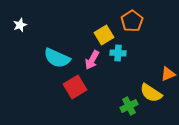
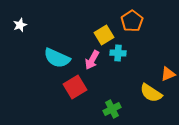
green cross: moved 17 px left, 3 px down
